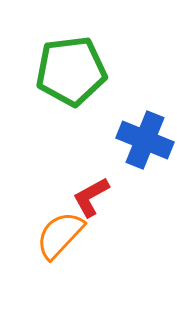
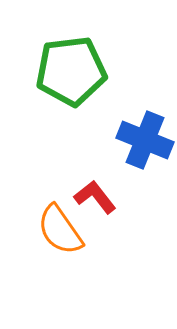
red L-shape: moved 4 px right; rotated 81 degrees clockwise
orange semicircle: moved 5 px up; rotated 78 degrees counterclockwise
